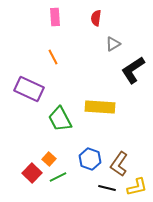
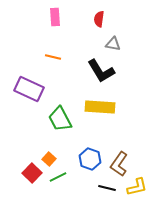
red semicircle: moved 3 px right, 1 px down
gray triangle: rotated 42 degrees clockwise
orange line: rotated 49 degrees counterclockwise
black L-shape: moved 32 px left, 1 px down; rotated 88 degrees counterclockwise
